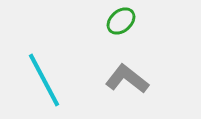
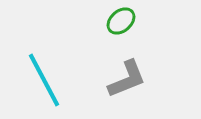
gray L-shape: rotated 120 degrees clockwise
